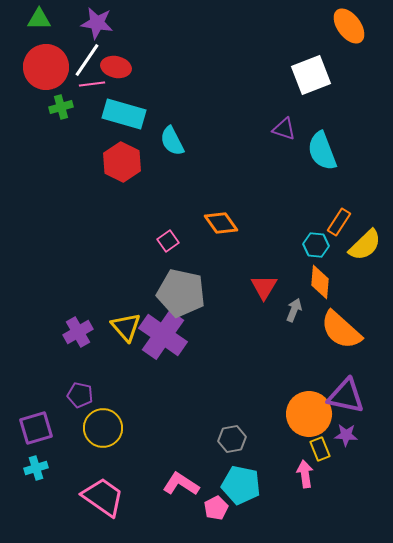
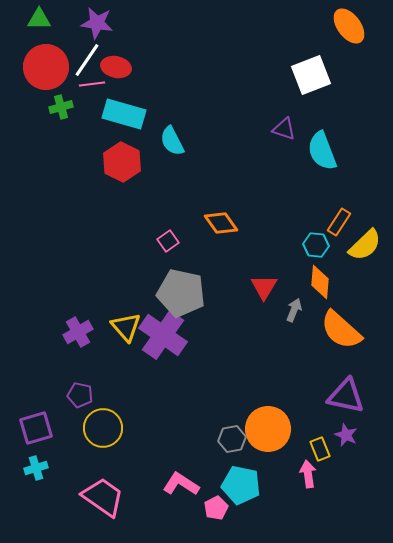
orange circle at (309, 414): moved 41 px left, 15 px down
purple star at (346, 435): rotated 20 degrees clockwise
pink arrow at (305, 474): moved 3 px right
